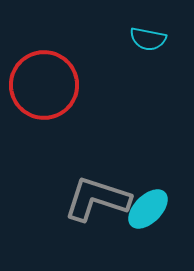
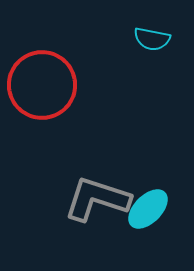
cyan semicircle: moved 4 px right
red circle: moved 2 px left
